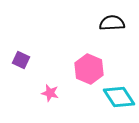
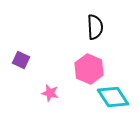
black semicircle: moved 17 px left, 4 px down; rotated 90 degrees clockwise
cyan diamond: moved 6 px left
